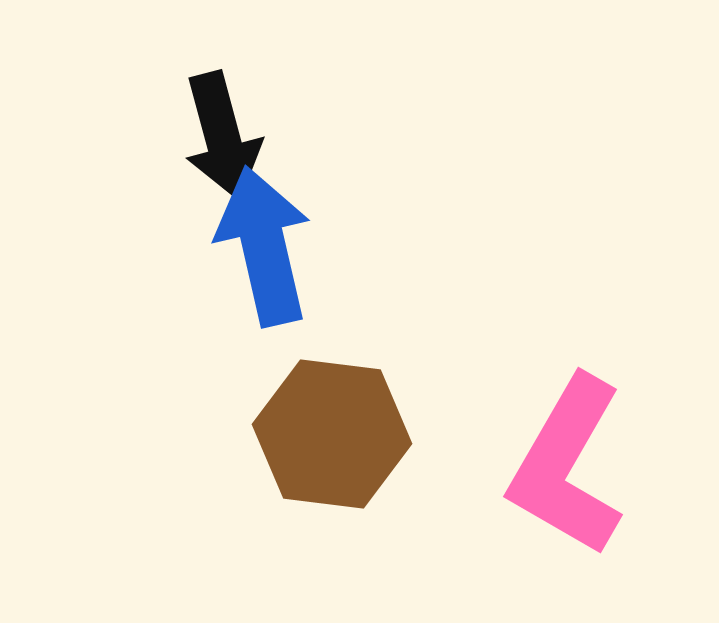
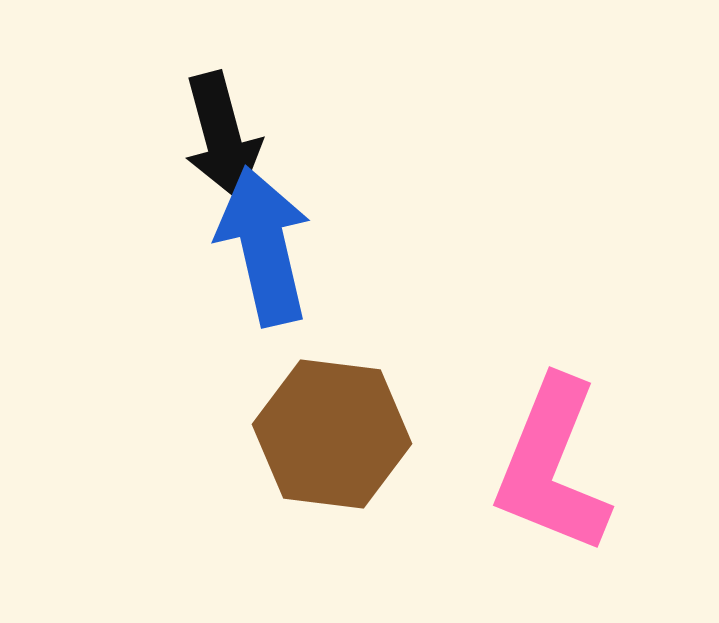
pink L-shape: moved 15 px left; rotated 8 degrees counterclockwise
